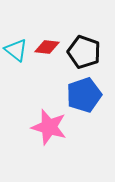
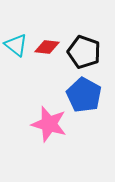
cyan triangle: moved 5 px up
blue pentagon: rotated 24 degrees counterclockwise
pink star: moved 3 px up
